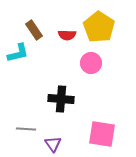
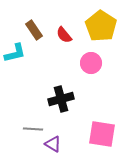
yellow pentagon: moved 2 px right, 1 px up
red semicircle: moved 3 px left; rotated 48 degrees clockwise
cyan L-shape: moved 3 px left
black cross: rotated 20 degrees counterclockwise
gray line: moved 7 px right
purple triangle: rotated 24 degrees counterclockwise
